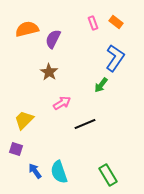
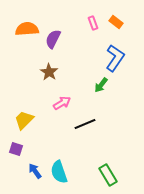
orange semicircle: rotated 10 degrees clockwise
